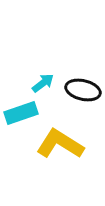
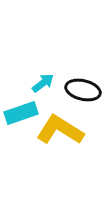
yellow L-shape: moved 14 px up
